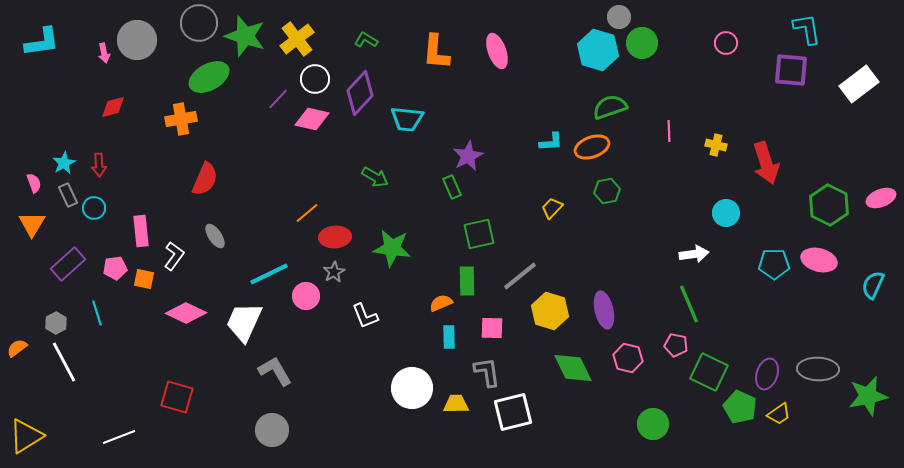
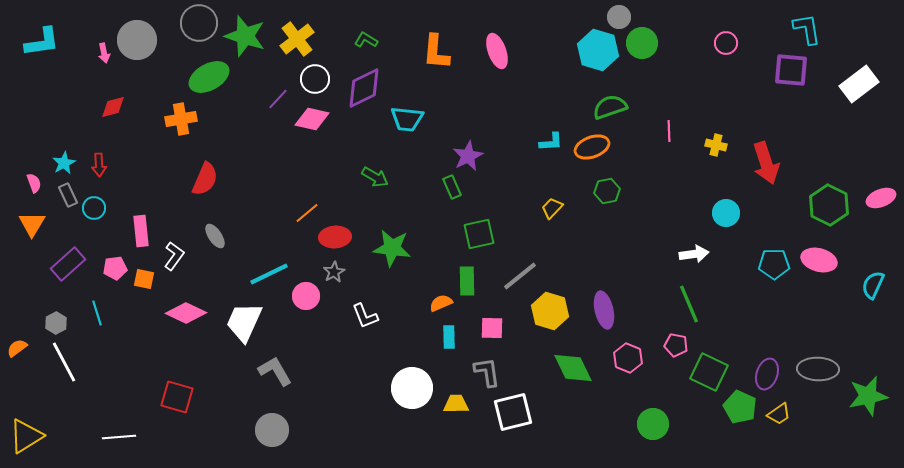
purple diamond at (360, 93): moved 4 px right, 5 px up; rotated 21 degrees clockwise
pink hexagon at (628, 358): rotated 8 degrees clockwise
white line at (119, 437): rotated 16 degrees clockwise
